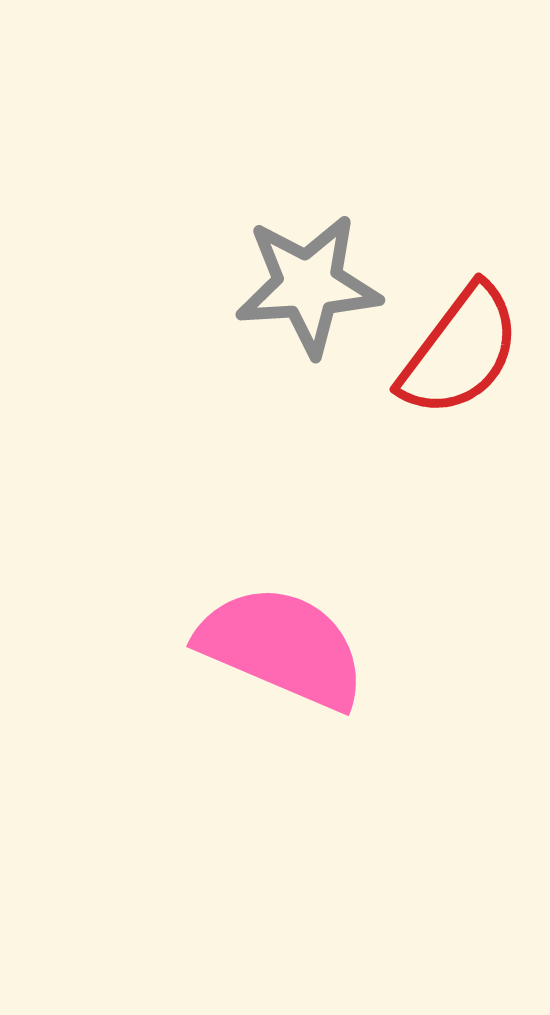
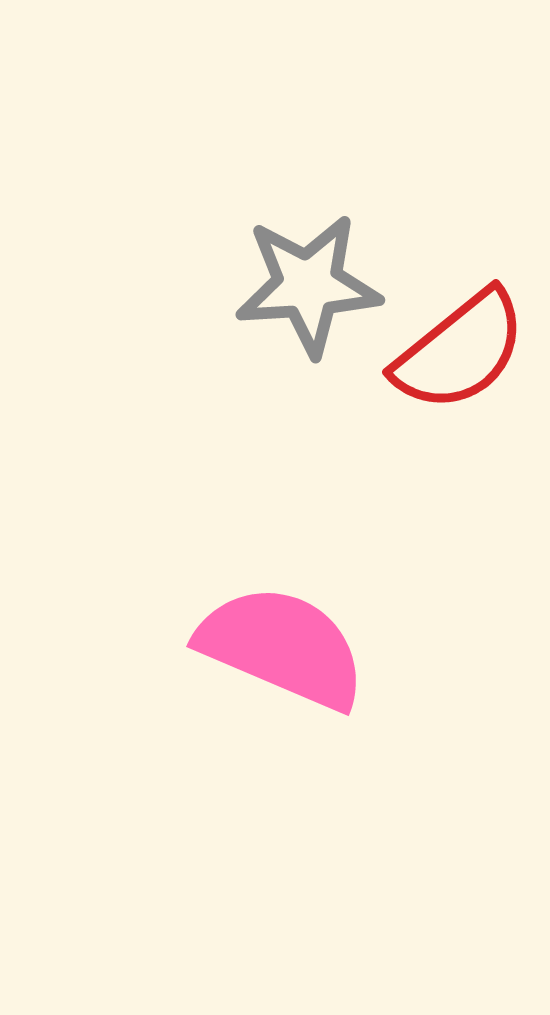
red semicircle: rotated 14 degrees clockwise
